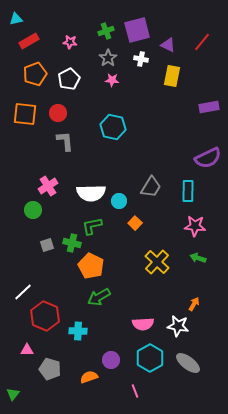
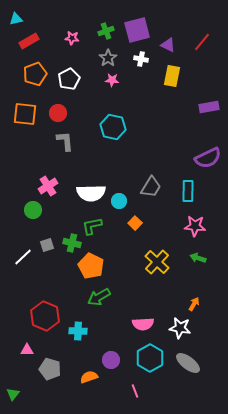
pink star at (70, 42): moved 2 px right, 4 px up
white line at (23, 292): moved 35 px up
white star at (178, 326): moved 2 px right, 2 px down
